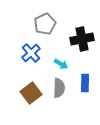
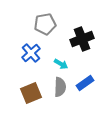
gray pentagon: rotated 15 degrees clockwise
black cross: rotated 10 degrees counterclockwise
blue rectangle: rotated 54 degrees clockwise
gray semicircle: moved 1 px right, 1 px up
brown square: rotated 15 degrees clockwise
